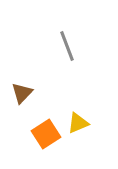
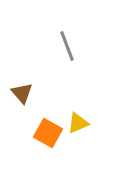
brown triangle: rotated 25 degrees counterclockwise
orange square: moved 2 px right, 1 px up; rotated 28 degrees counterclockwise
